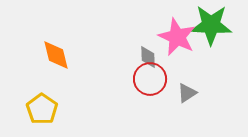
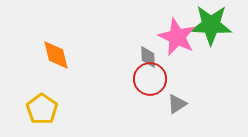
gray triangle: moved 10 px left, 11 px down
